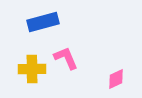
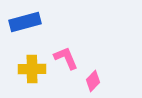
blue rectangle: moved 18 px left
pink diamond: moved 23 px left, 2 px down; rotated 20 degrees counterclockwise
